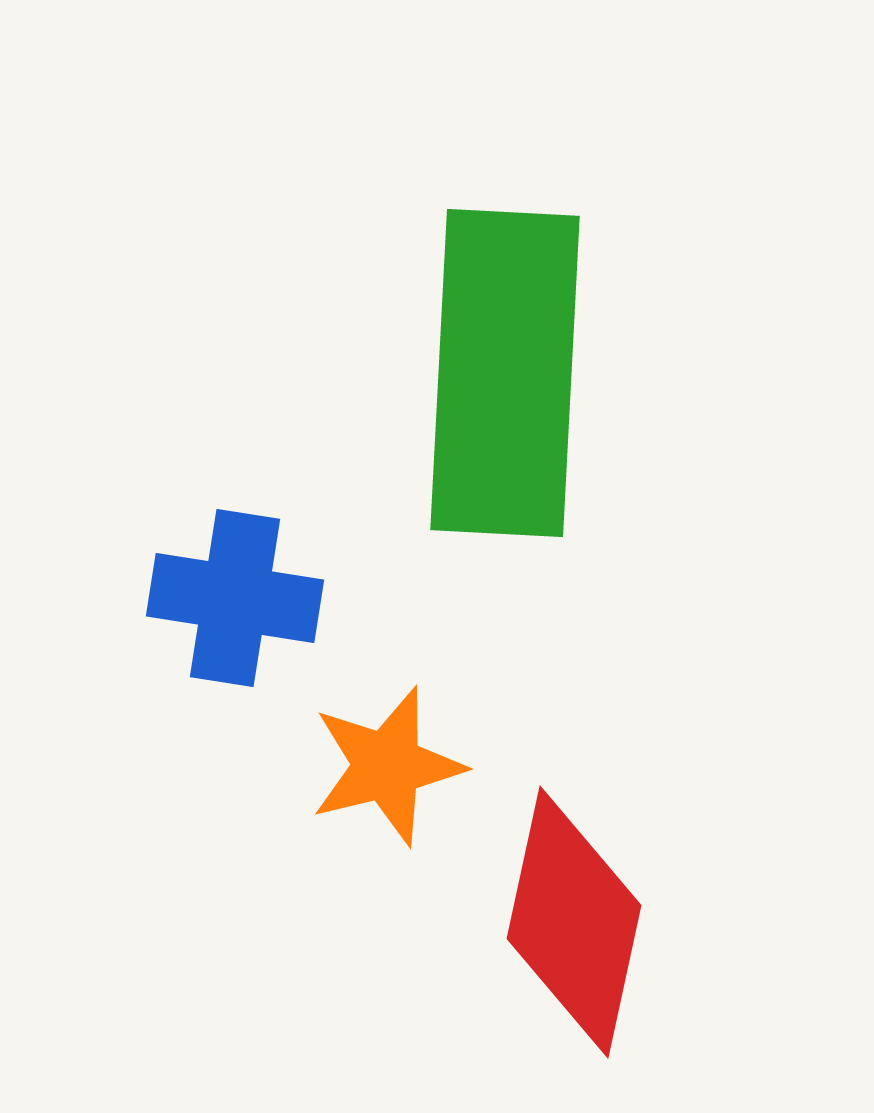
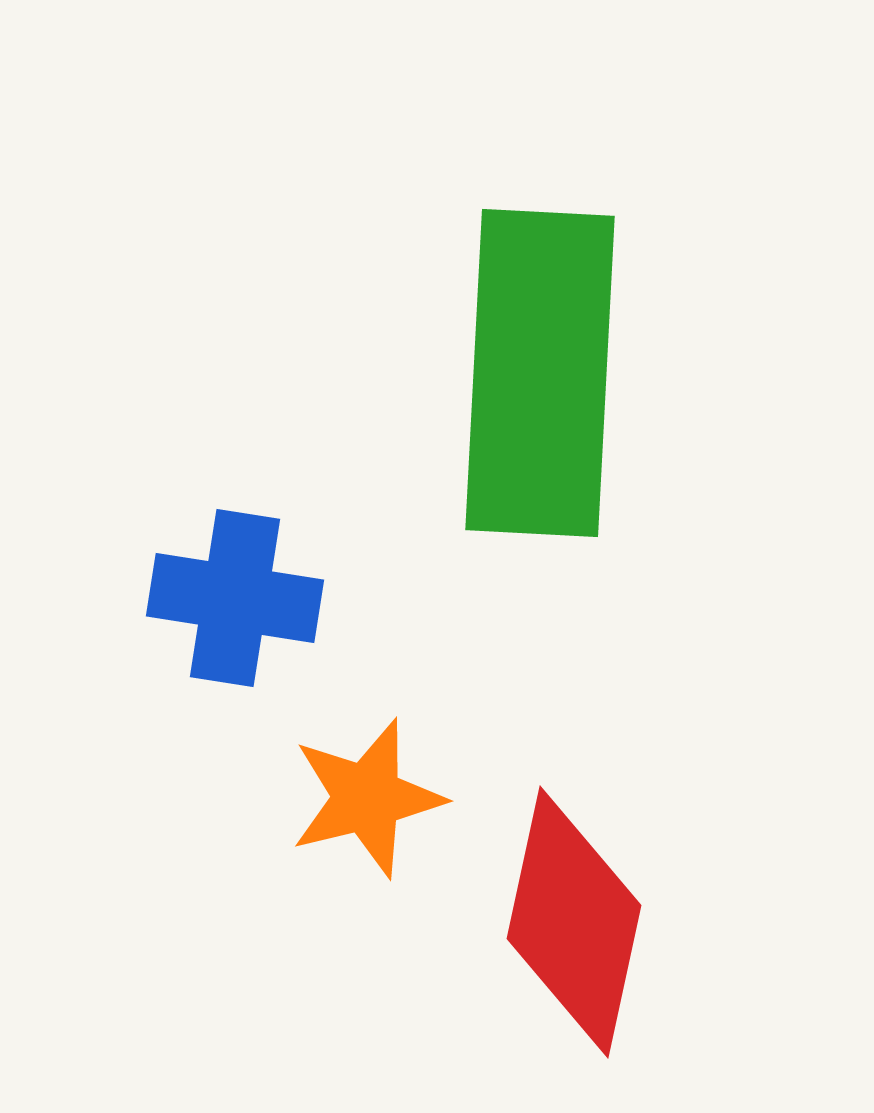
green rectangle: moved 35 px right
orange star: moved 20 px left, 32 px down
